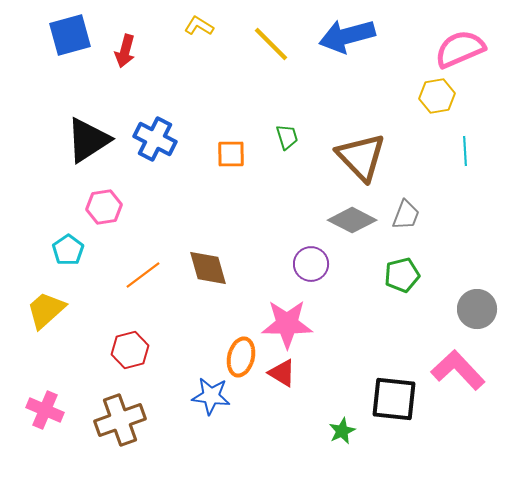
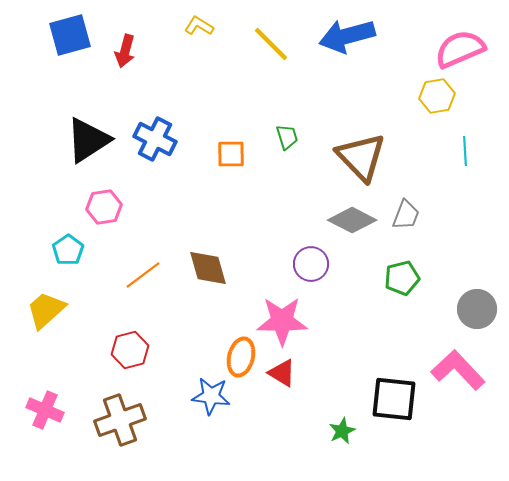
green pentagon: moved 3 px down
pink star: moved 5 px left, 3 px up
